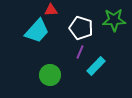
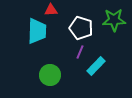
cyan trapezoid: rotated 40 degrees counterclockwise
